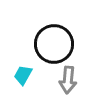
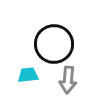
cyan trapezoid: moved 5 px right; rotated 55 degrees clockwise
